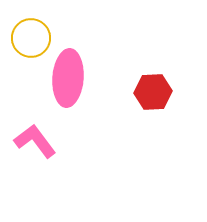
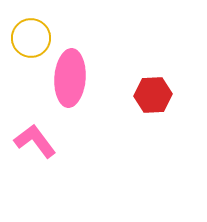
pink ellipse: moved 2 px right
red hexagon: moved 3 px down
